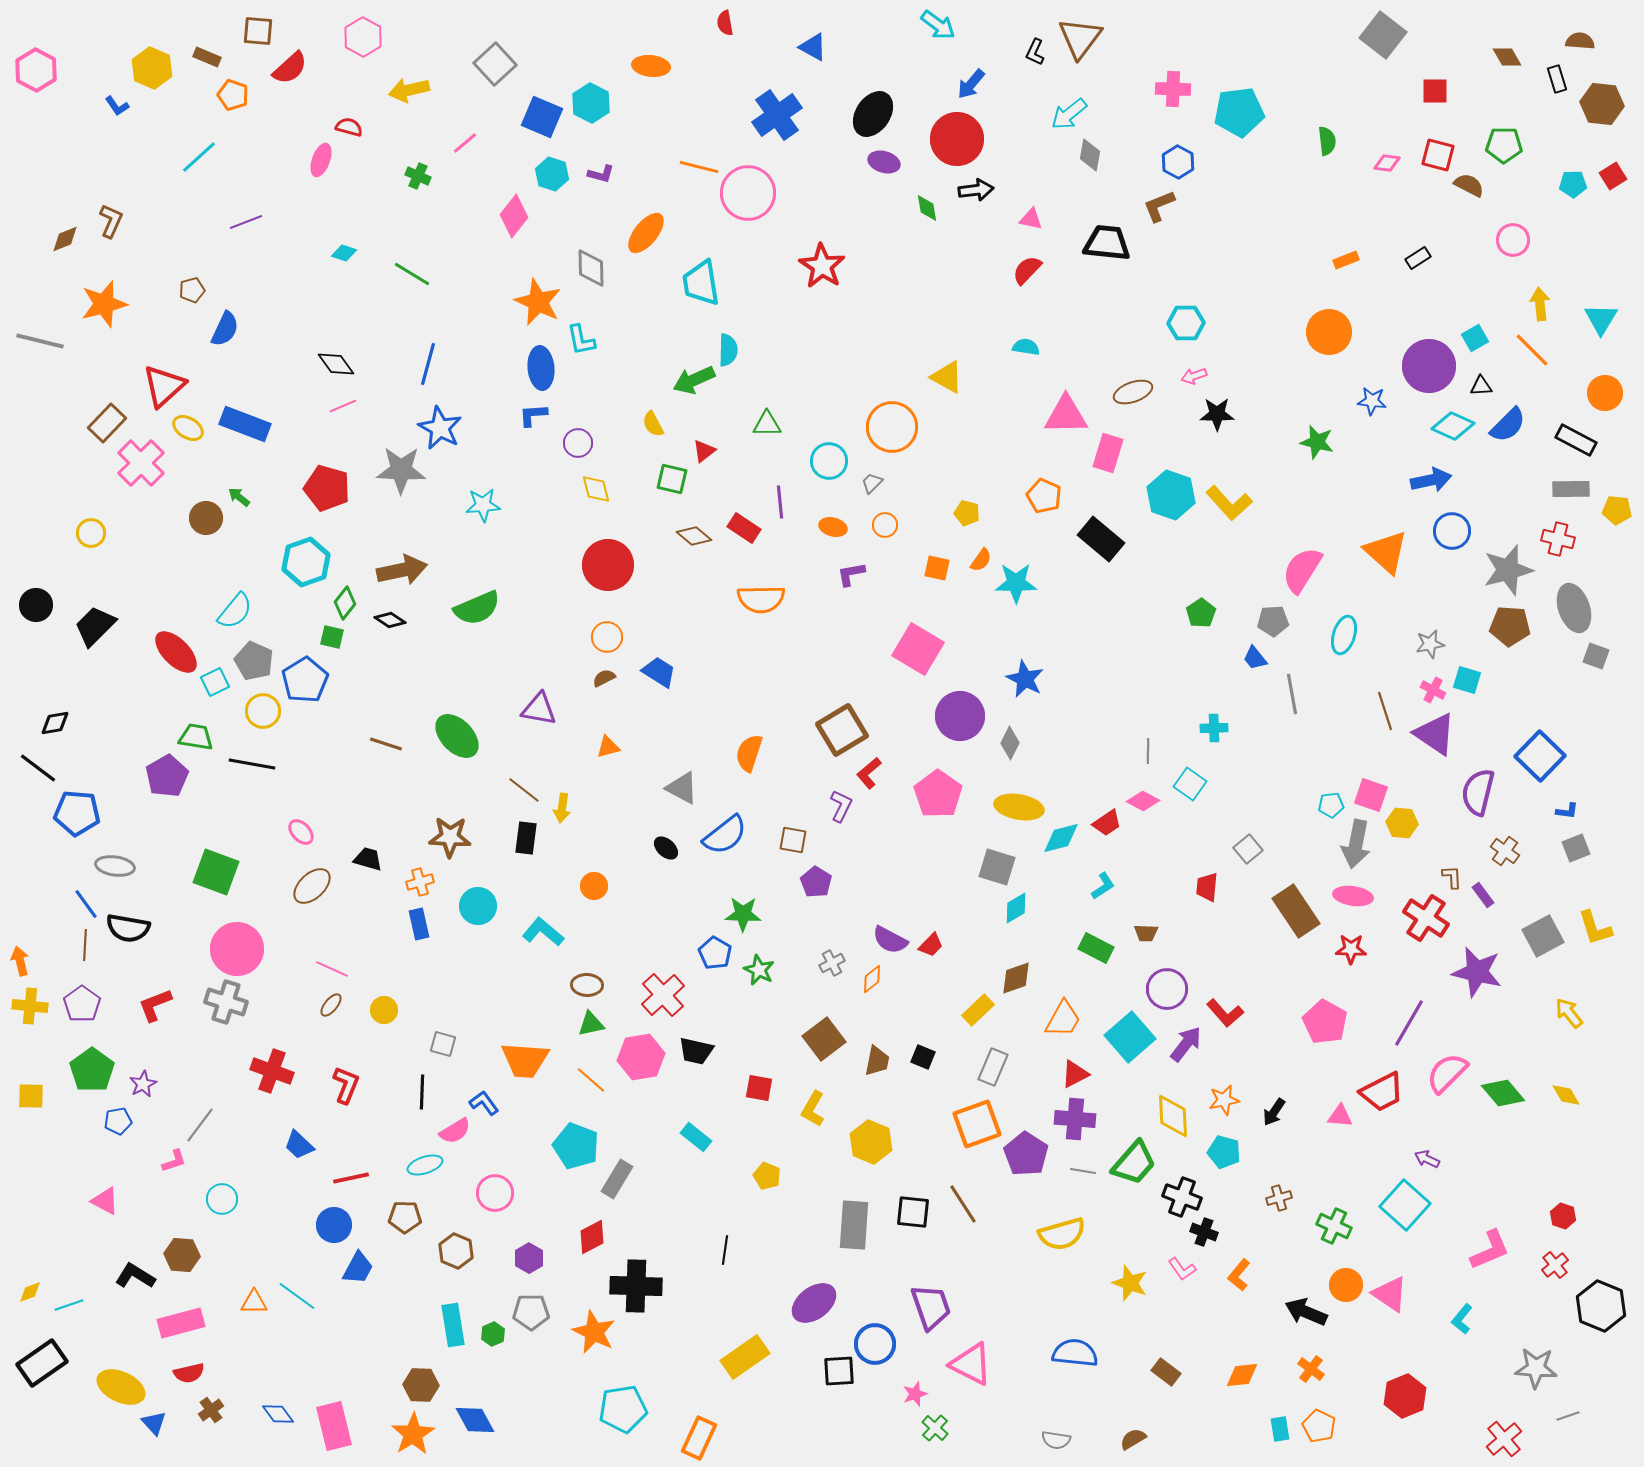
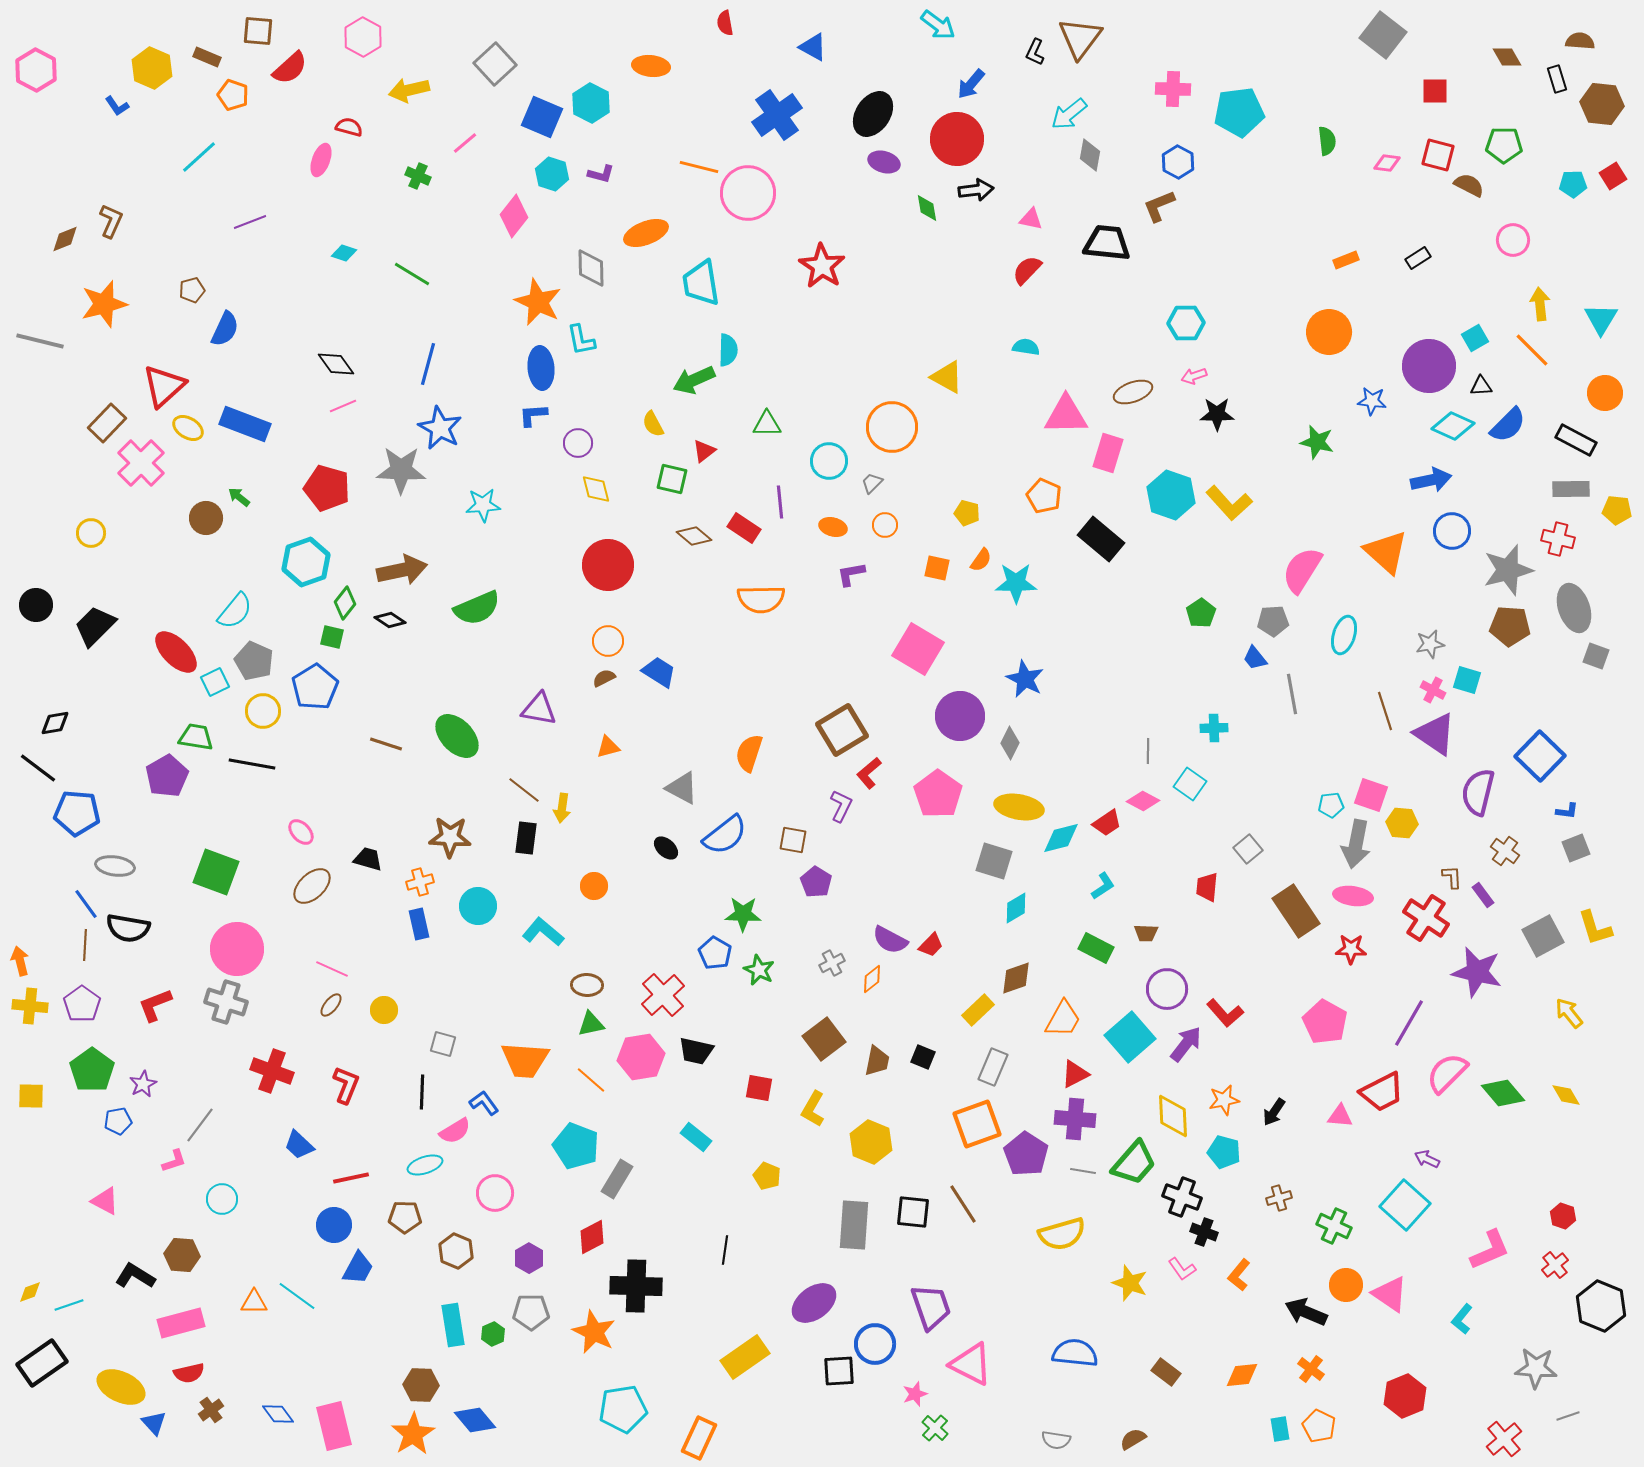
purple line at (246, 222): moved 4 px right
orange ellipse at (646, 233): rotated 30 degrees clockwise
orange circle at (607, 637): moved 1 px right, 4 px down
blue pentagon at (305, 680): moved 10 px right, 7 px down
gray square at (997, 867): moved 3 px left, 6 px up
blue diamond at (475, 1420): rotated 12 degrees counterclockwise
